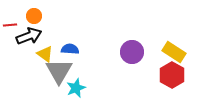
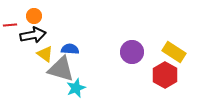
black arrow: moved 4 px right, 1 px up; rotated 10 degrees clockwise
gray triangle: moved 2 px right, 2 px up; rotated 44 degrees counterclockwise
red hexagon: moved 7 px left
